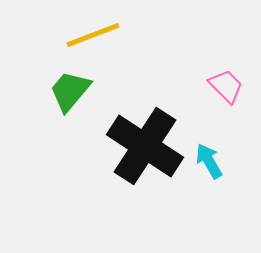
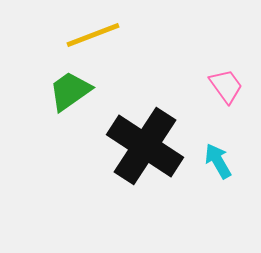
pink trapezoid: rotated 9 degrees clockwise
green trapezoid: rotated 15 degrees clockwise
cyan arrow: moved 9 px right
